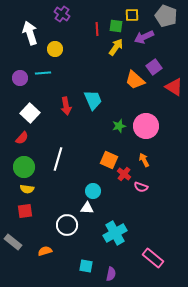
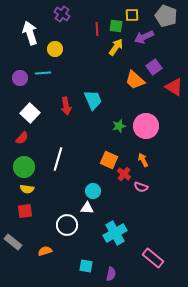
orange arrow: moved 1 px left
